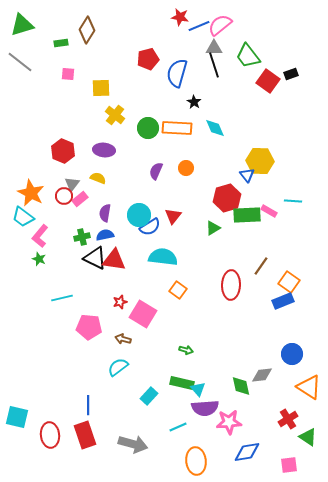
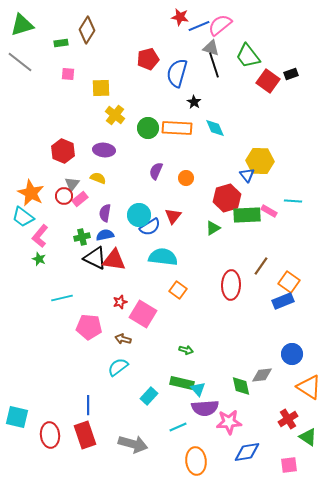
gray triangle at (214, 48): moved 3 px left; rotated 18 degrees clockwise
orange circle at (186, 168): moved 10 px down
